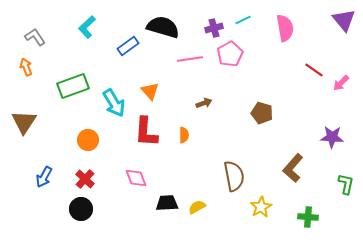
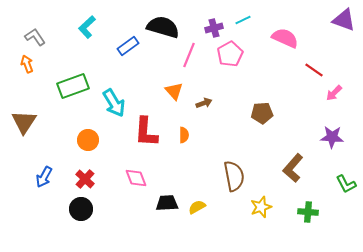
purple triangle: rotated 30 degrees counterclockwise
pink semicircle: moved 10 px down; rotated 56 degrees counterclockwise
pink line: moved 1 px left, 4 px up; rotated 60 degrees counterclockwise
orange arrow: moved 1 px right, 3 px up
pink arrow: moved 7 px left, 10 px down
orange triangle: moved 24 px right
brown pentagon: rotated 20 degrees counterclockwise
green L-shape: rotated 140 degrees clockwise
yellow star: rotated 10 degrees clockwise
green cross: moved 5 px up
